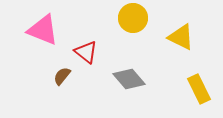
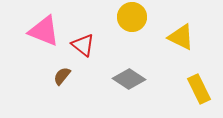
yellow circle: moved 1 px left, 1 px up
pink triangle: moved 1 px right, 1 px down
red triangle: moved 3 px left, 7 px up
gray diamond: rotated 16 degrees counterclockwise
